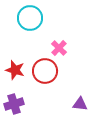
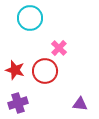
purple cross: moved 4 px right, 1 px up
